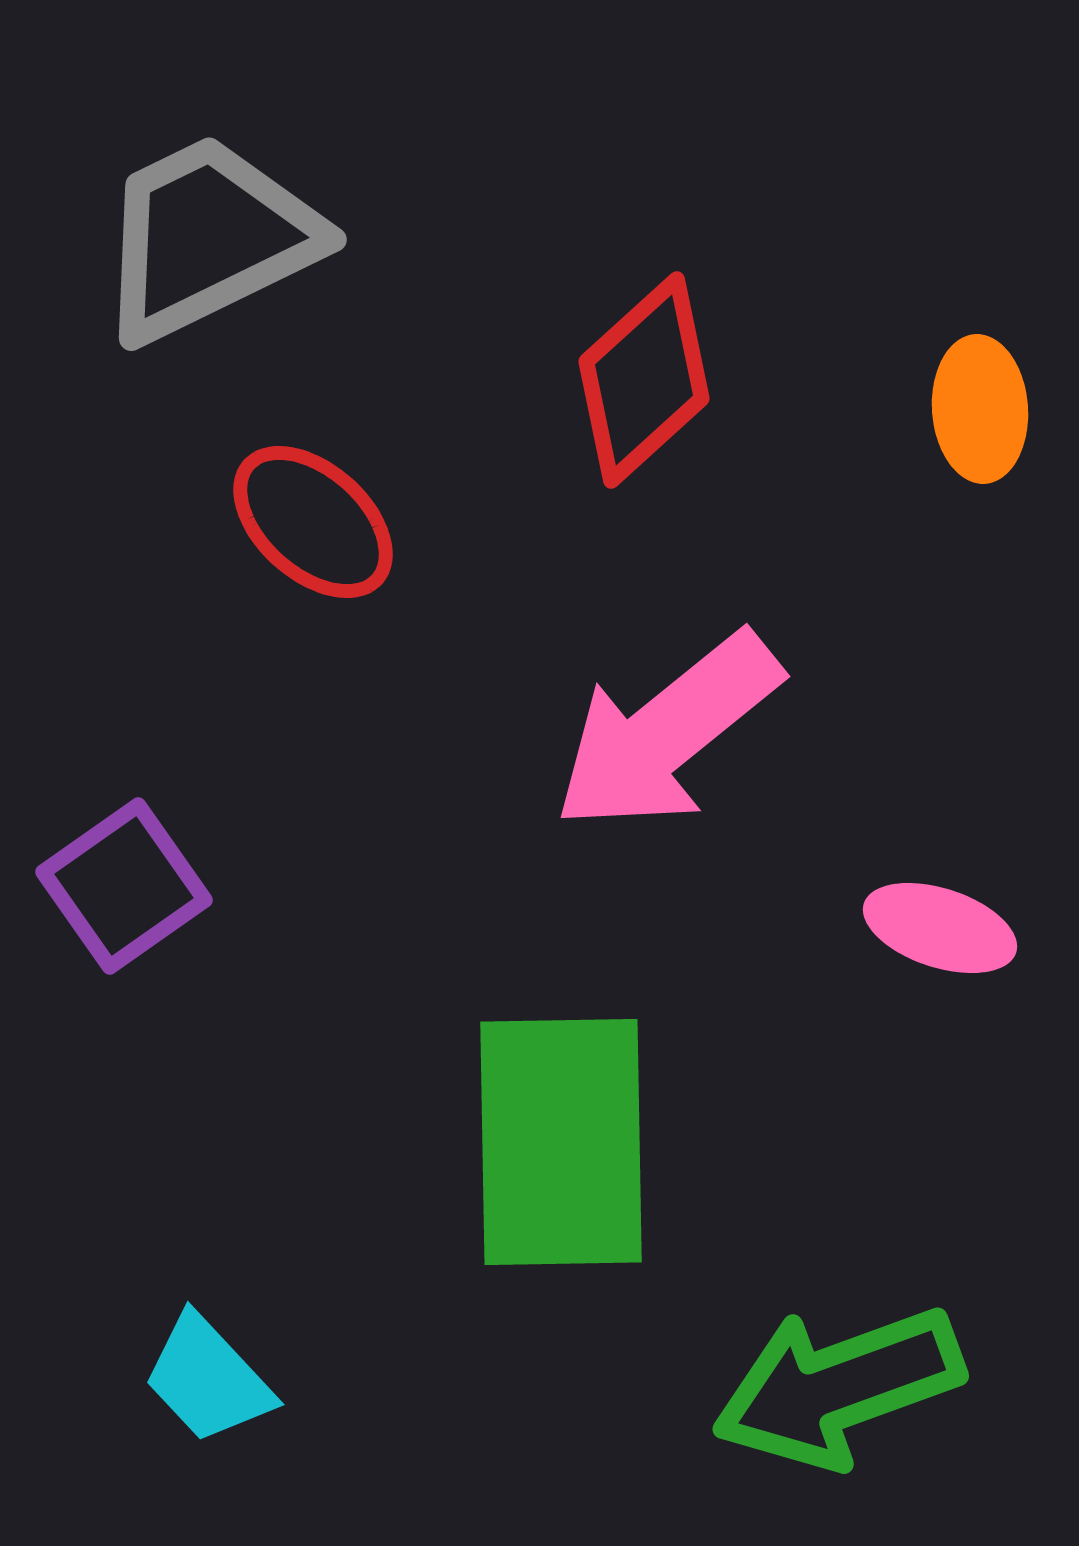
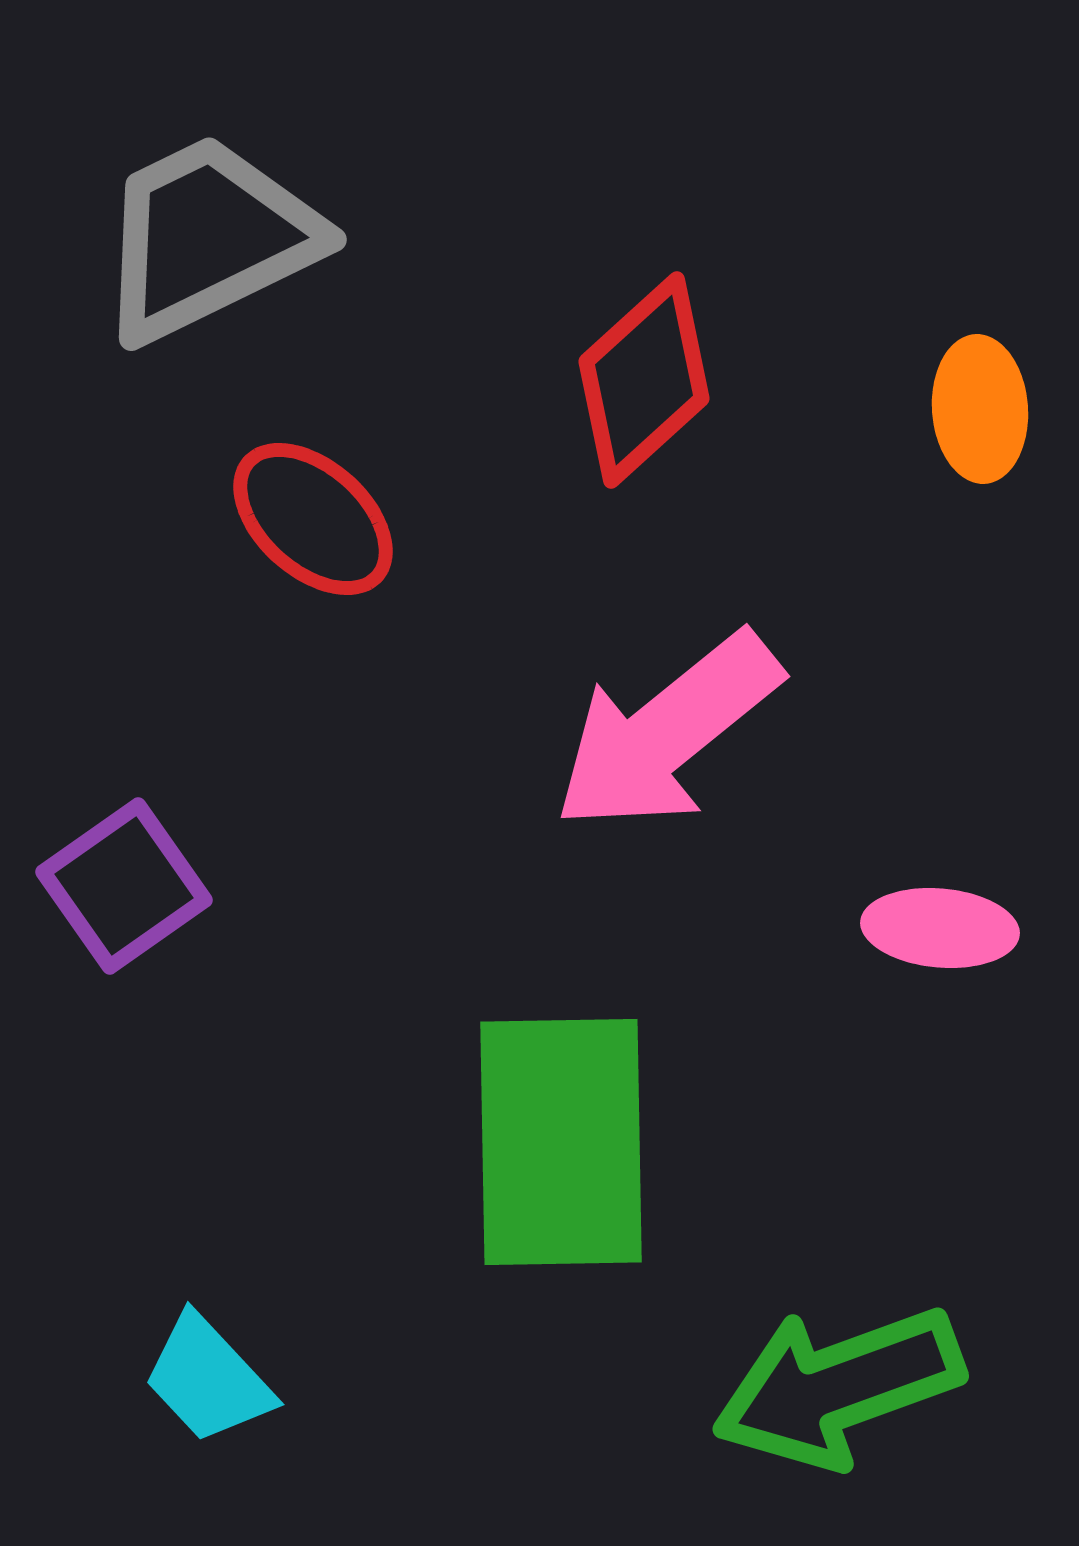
red ellipse: moved 3 px up
pink ellipse: rotated 13 degrees counterclockwise
